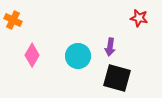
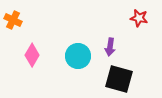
black square: moved 2 px right, 1 px down
